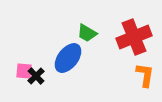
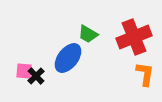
green trapezoid: moved 1 px right, 1 px down
orange L-shape: moved 1 px up
